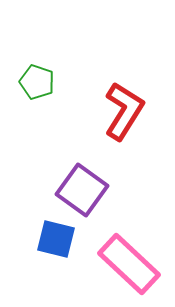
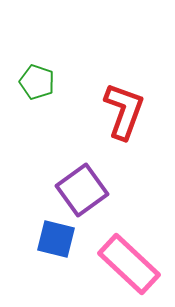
red L-shape: rotated 12 degrees counterclockwise
purple square: rotated 18 degrees clockwise
